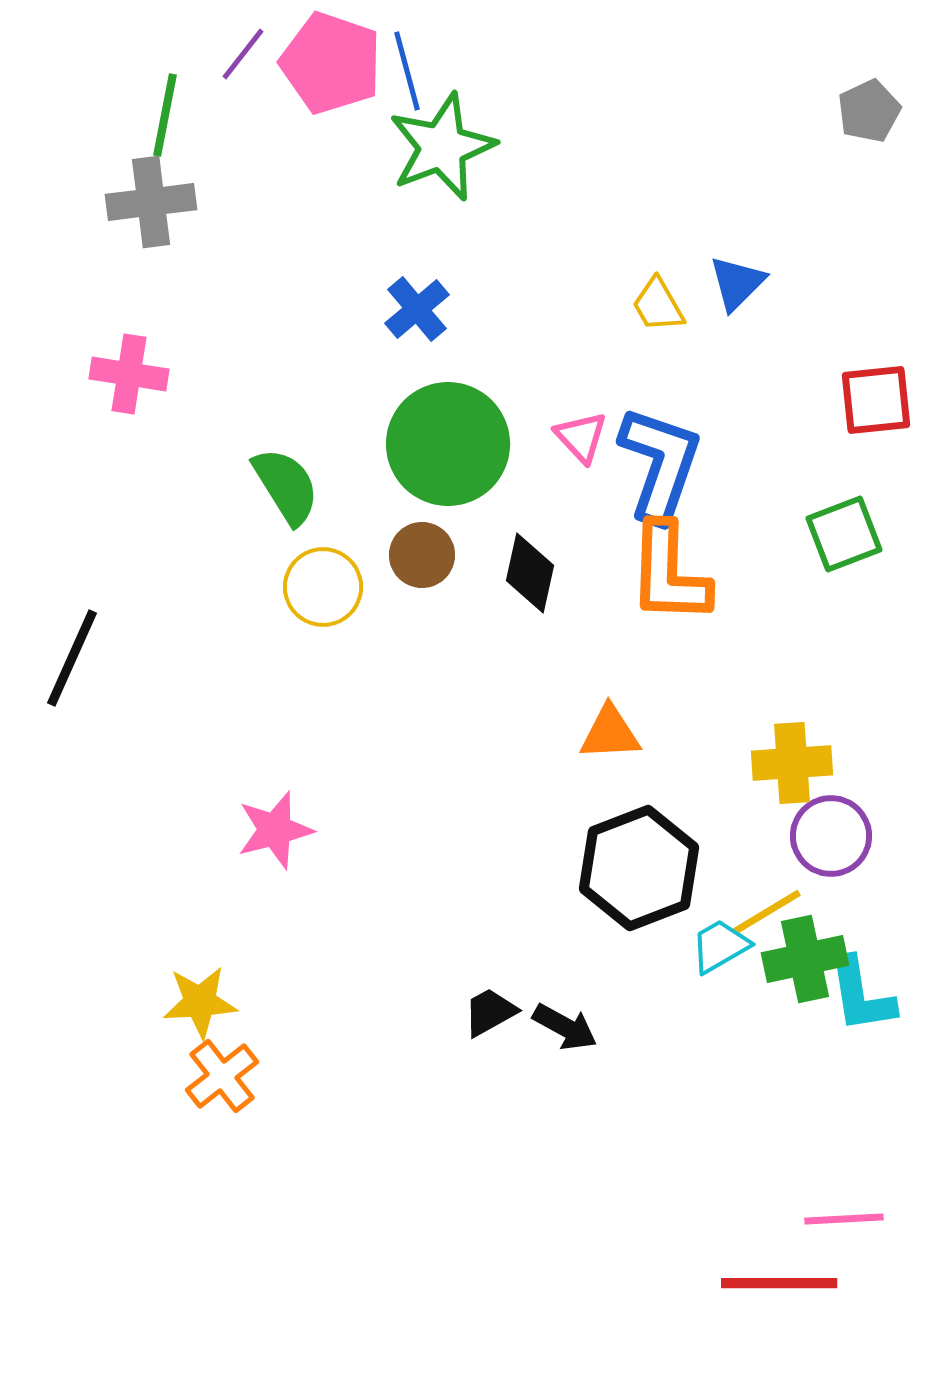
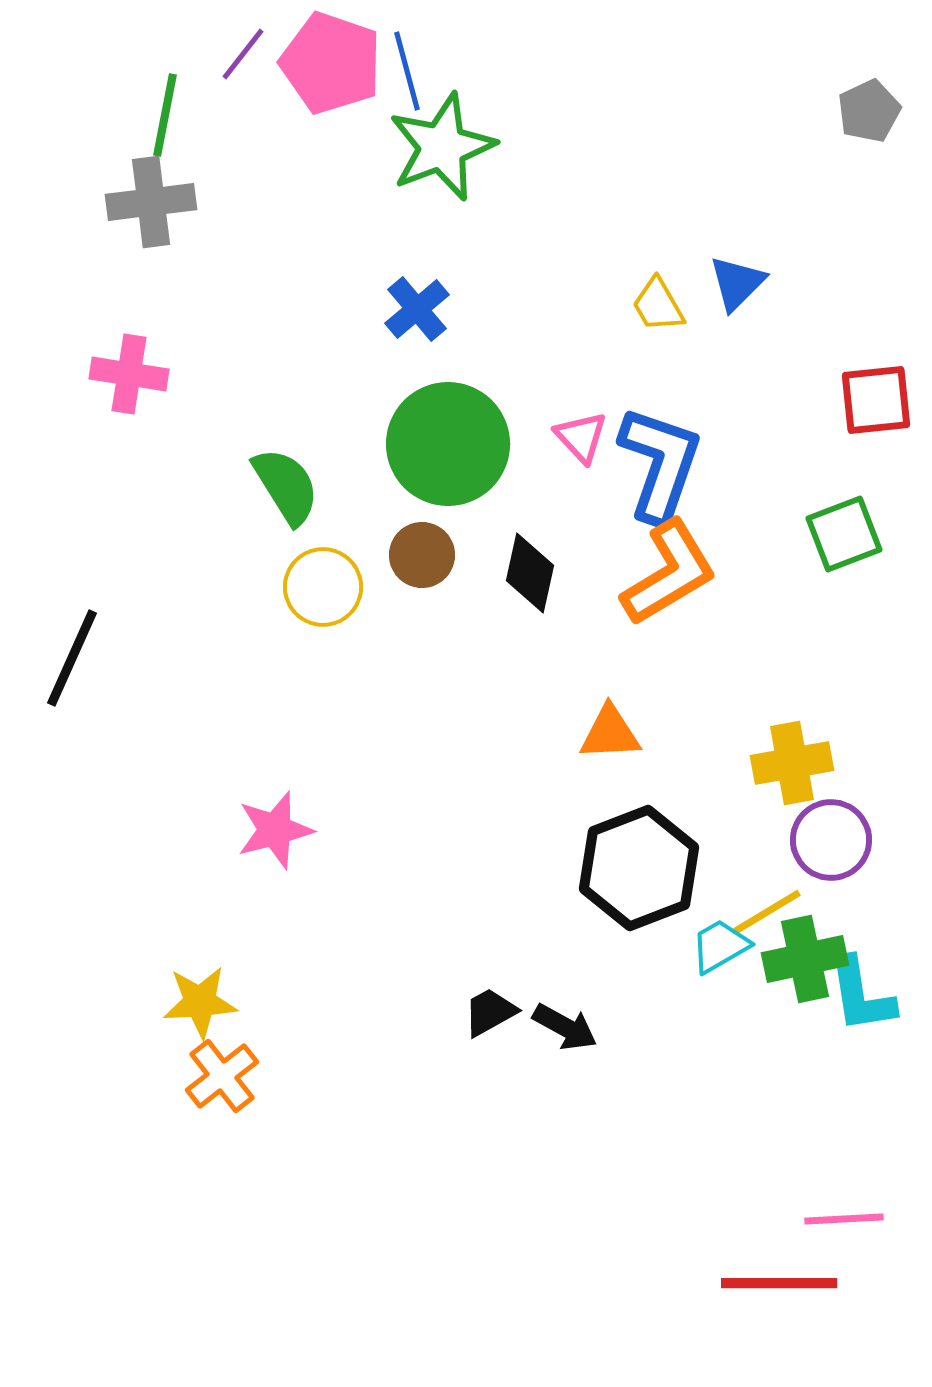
orange L-shape: rotated 123 degrees counterclockwise
yellow cross: rotated 6 degrees counterclockwise
purple circle: moved 4 px down
